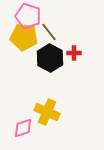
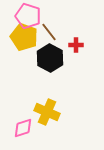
yellow pentagon: rotated 12 degrees clockwise
red cross: moved 2 px right, 8 px up
